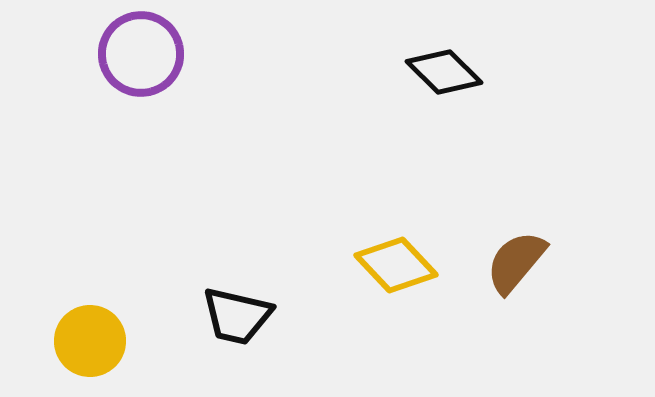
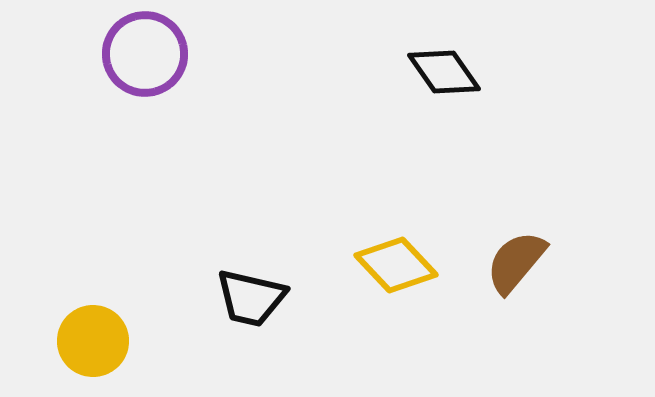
purple circle: moved 4 px right
black diamond: rotated 10 degrees clockwise
black trapezoid: moved 14 px right, 18 px up
yellow circle: moved 3 px right
